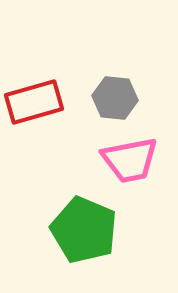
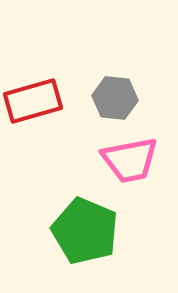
red rectangle: moved 1 px left, 1 px up
green pentagon: moved 1 px right, 1 px down
